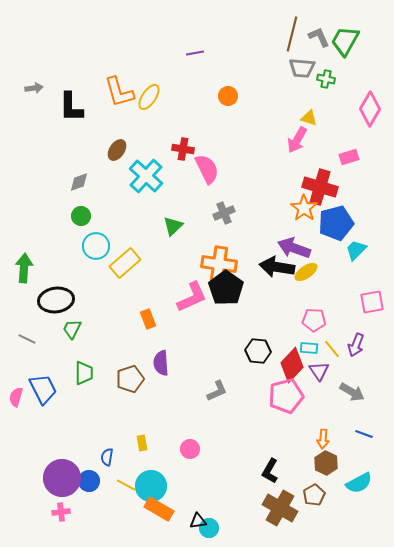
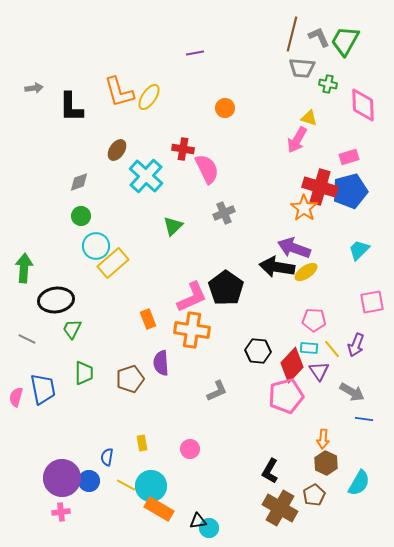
green cross at (326, 79): moved 2 px right, 5 px down
orange circle at (228, 96): moved 3 px left, 12 px down
pink diamond at (370, 109): moved 7 px left, 4 px up; rotated 32 degrees counterclockwise
blue pentagon at (336, 223): moved 14 px right, 32 px up
cyan trapezoid at (356, 250): moved 3 px right
yellow rectangle at (125, 263): moved 12 px left
orange cross at (219, 264): moved 27 px left, 66 px down
blue trapezoid at (43, 389): rotated 16 degrees clockwise
blue line at (364, 434): moved 15 px up; rotated 12 degrees counterclockwise
cyan semicircle at (359, 483): rotated 32 degrees counterclockwise
